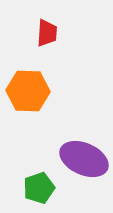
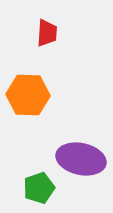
orange hexagon: moved 4 px down
purple ellipse: moved 3 px left; rotated 12 degrees counterclockwise
